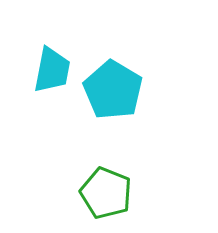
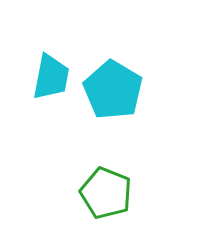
cyan trapezoid: moved 1 px left, 7 px down
